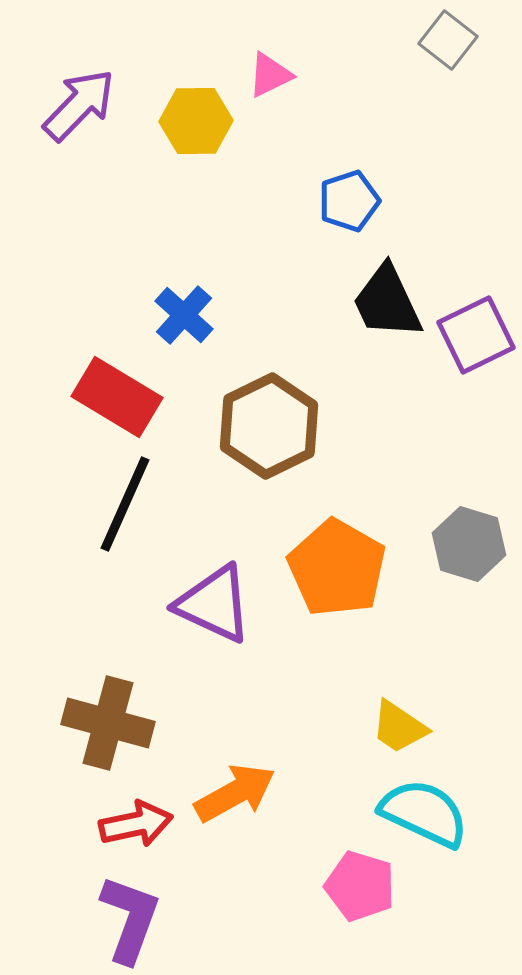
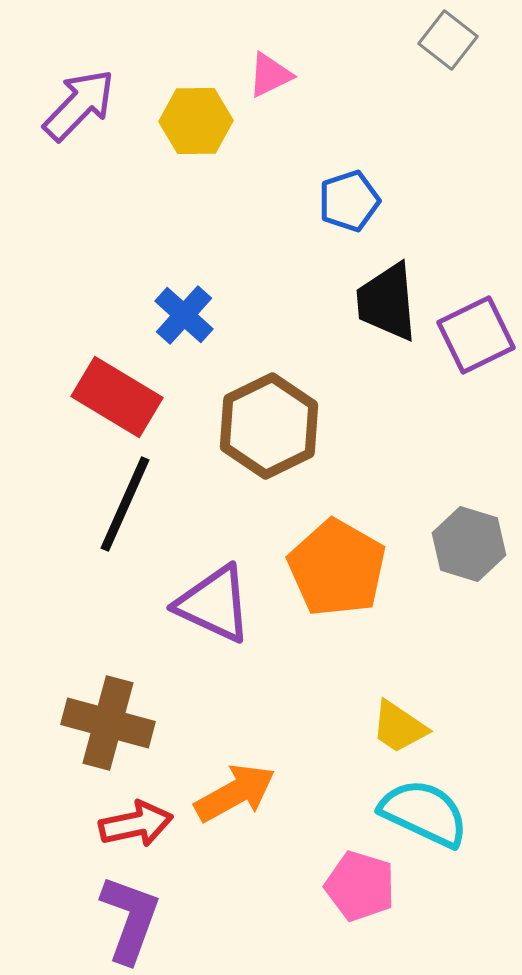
black trapezoid: rotated 20 degrees clockwise
